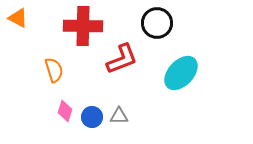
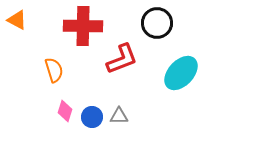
orange triangle: moved 1 px left, 2 px down
